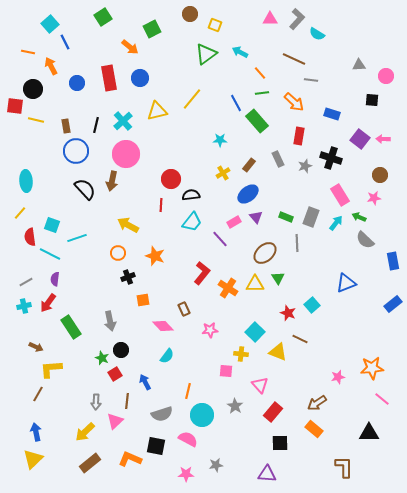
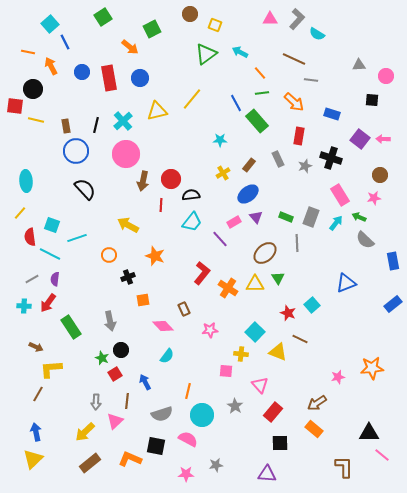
blue circle at (77, 83): moved 5 px right, 11 px up
brown arrow at (112, 181): moved 31 px right
orange circle at (118, 253): moved 9 px left, 2 px down
gray line at (26, 282): moved 6 px right, 3 px up
cyan cross at (24, 306): rotated 16 degrees clockwise
pink line at (382, 399): moved 56 px down
